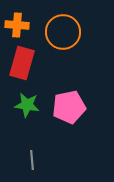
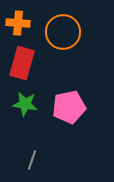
orange cross: moved 1 px right, 2 px up
green star: moved 2 px left, 1 px up
gray line: rotated 24 degrees clockwise
